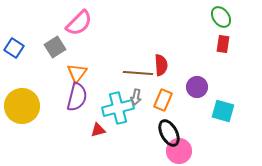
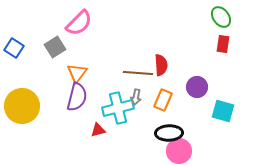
black ellipse: rotated 64 degrees counterclockwise
